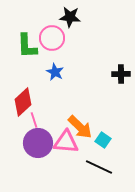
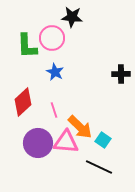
black star: moved 2 px right
pink line: moved 20 px right, 10 px up
